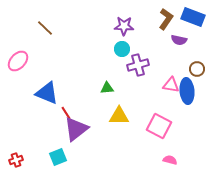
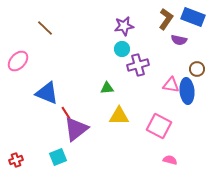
purple star: rotated 12 degrees counterclockwise
